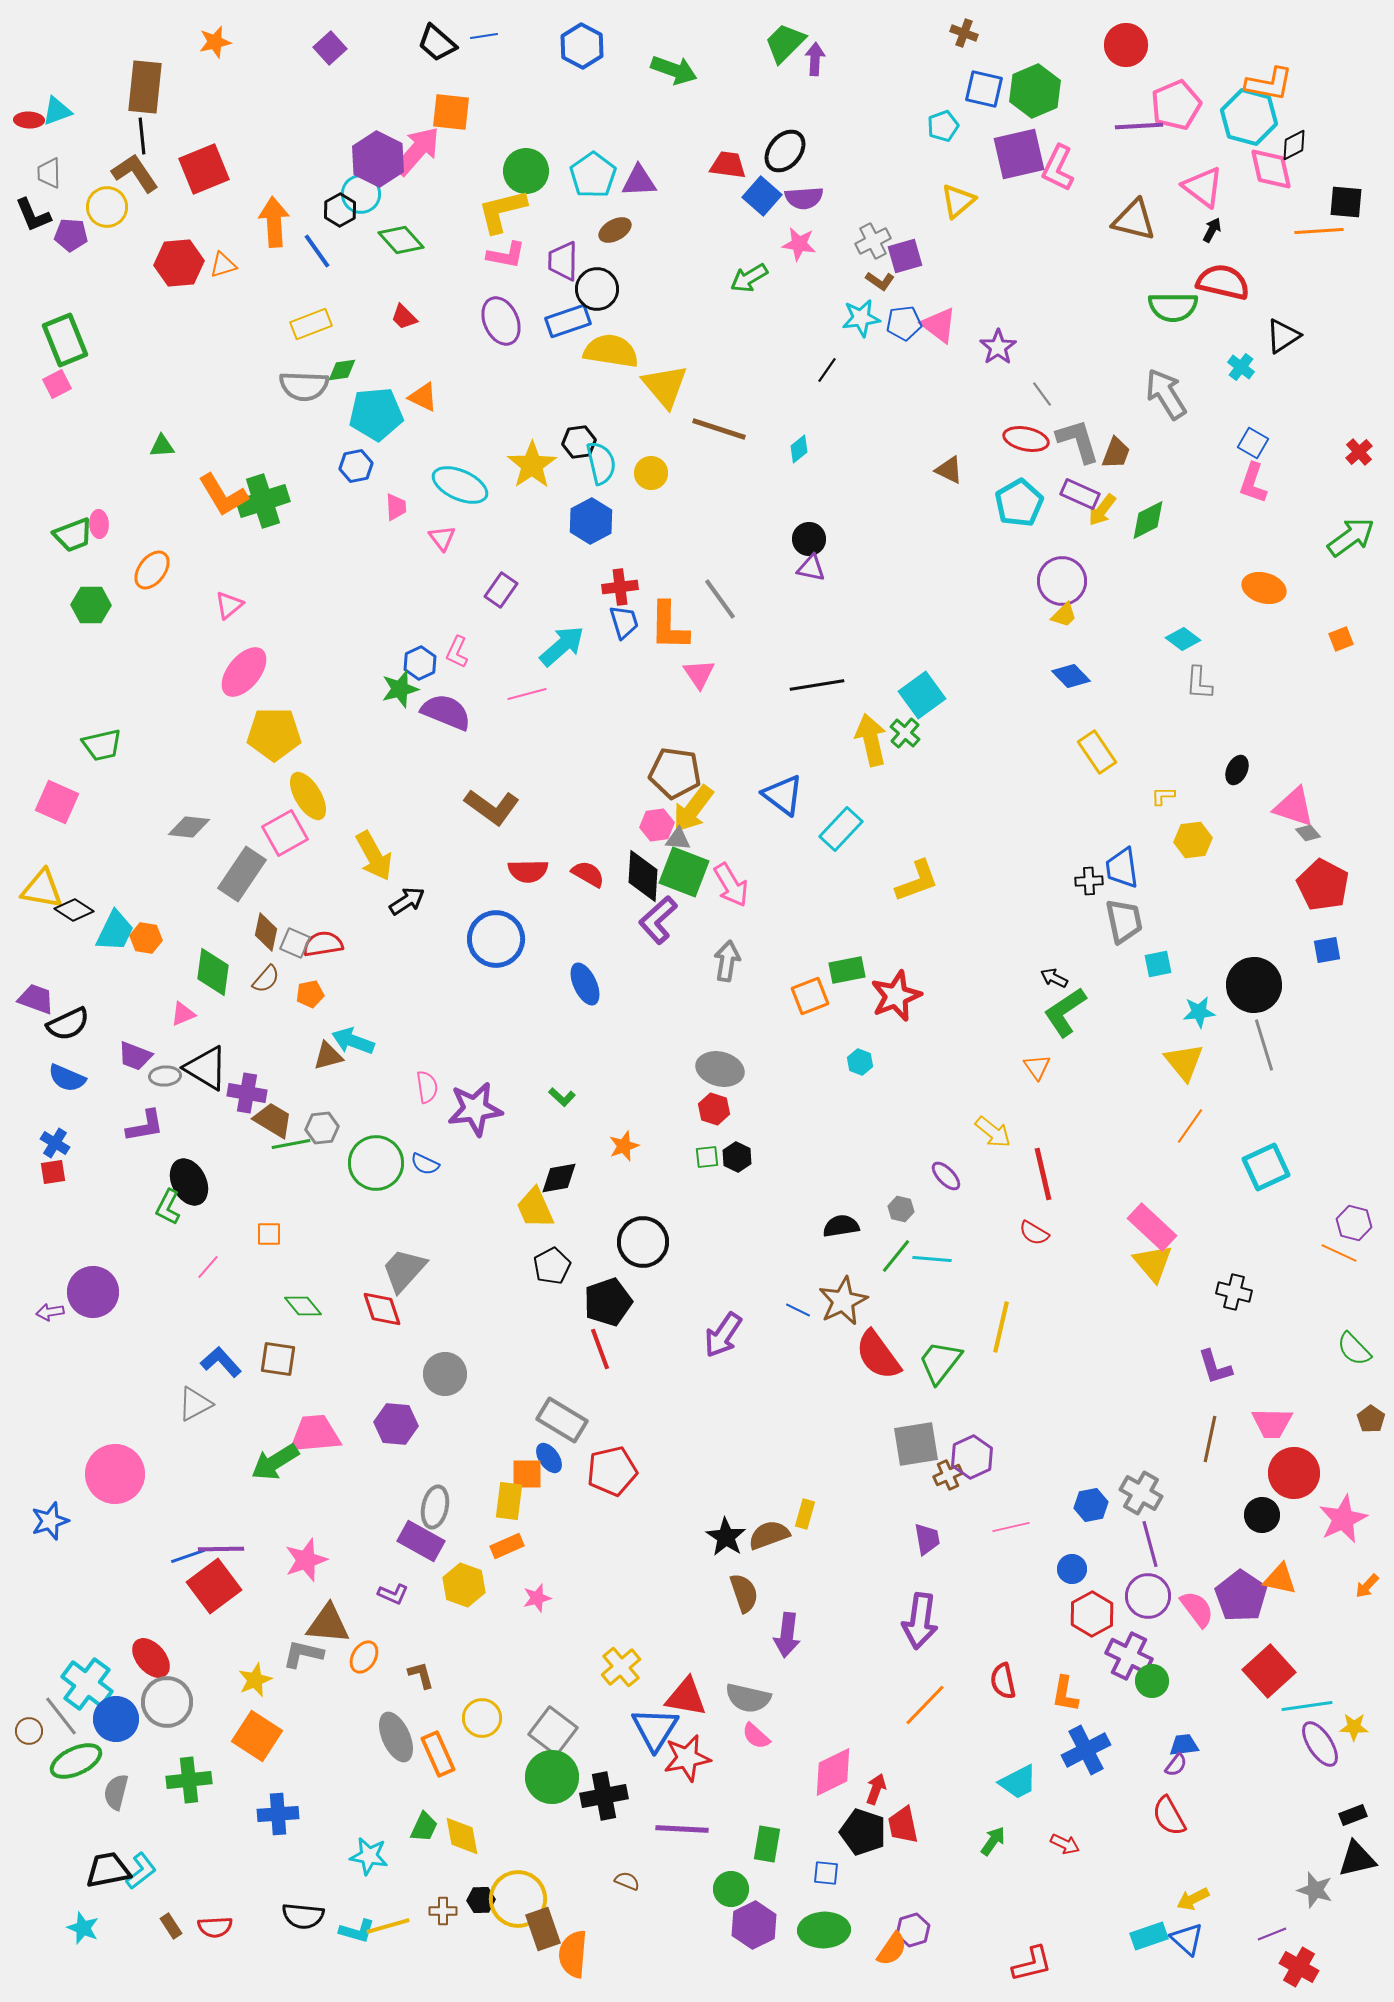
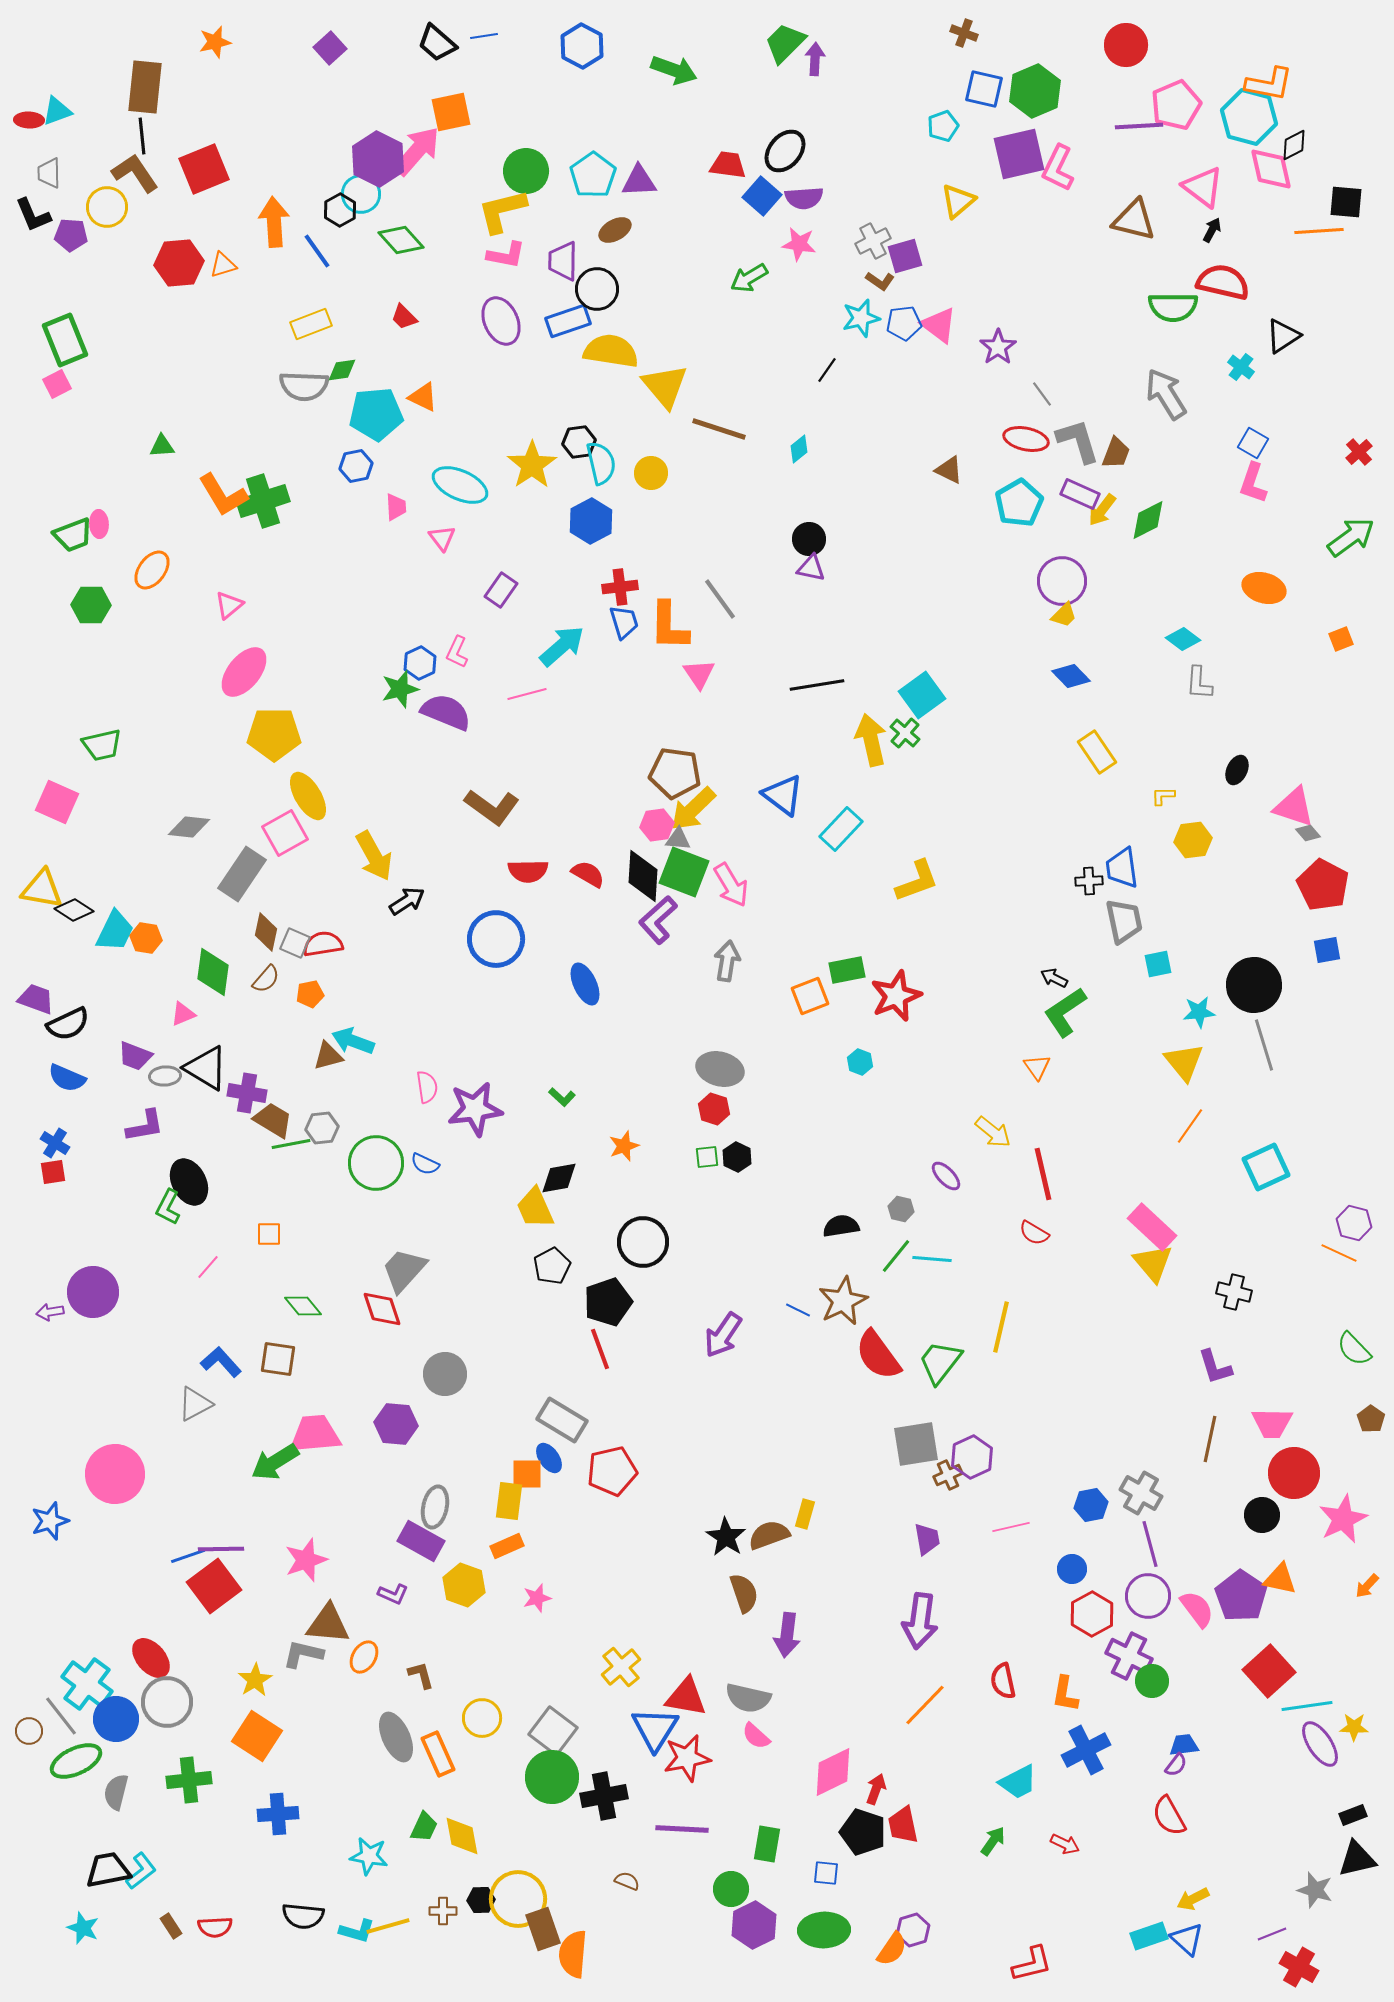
orange square at (451, 112): rotated 18 degrees counterclockwise
cyan star at (861, 318): rotated 6 degrees counterclockwise
yellow arrow at (693, 809): rotated 9 degrees clockwise
yellow star at (255, 1680): rotated 8 degrees counterclockwise
